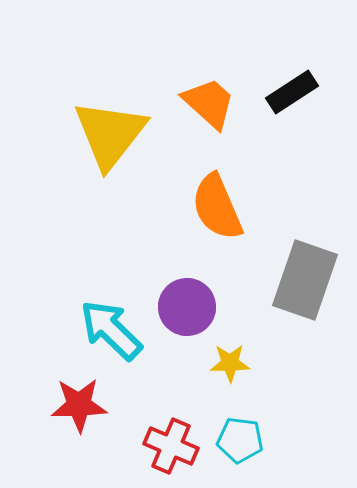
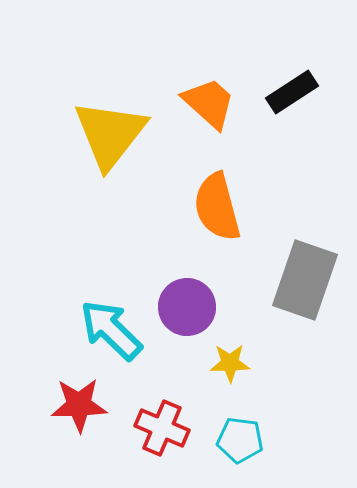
orange semicircle: rotated 8 degrees clockwise
red cross: moved 9 px left, 18 px up
